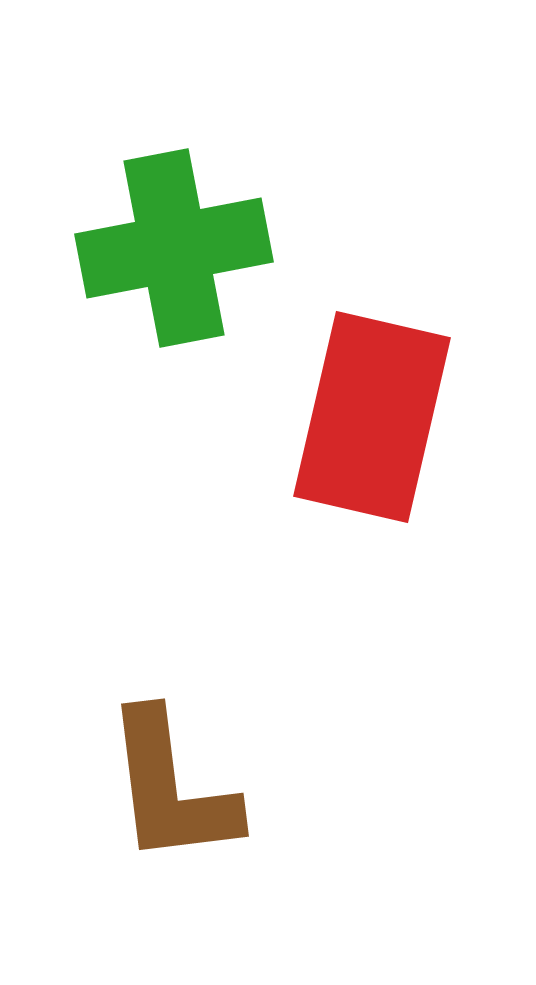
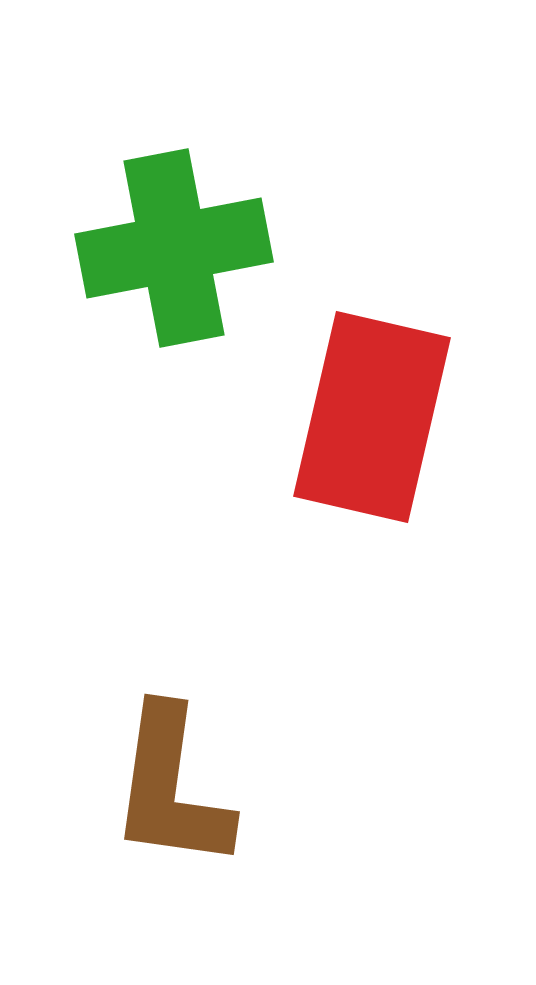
brown L-shape: rotated 15 degrees clockwise
